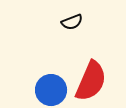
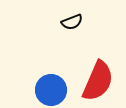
red semicircle: moved 7 px right
